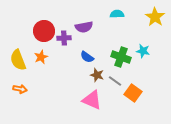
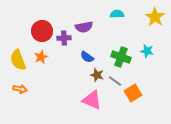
red circle: moved 2 px left
cyan star: moved 4 px right
orange square: rotated 24 degrees clockwise
